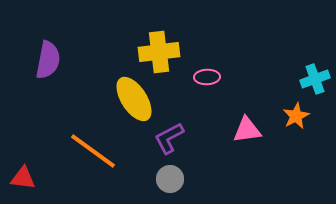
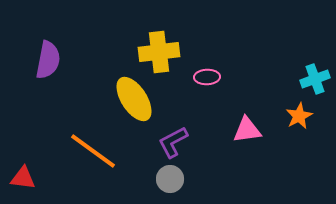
orange star: moved 3 px right
purple L-shape: moved 4 px right, 4 px down
